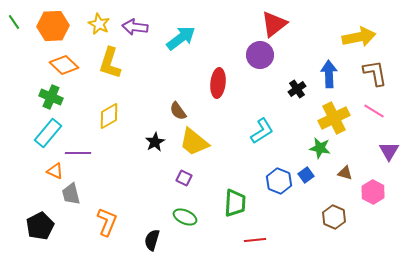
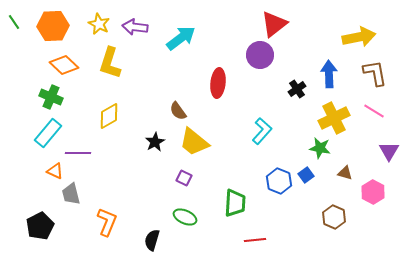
cyan L-shape: rotated 16 degrees counterclockwise
